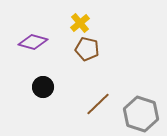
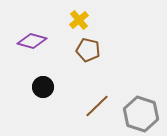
yellow cross: moved 1 px left, 3 px up
purple diamond: moved 1 px left, 1 px up
brown pentagon: moved 1 px right, 1 px down
brown line: moved 1 px left, 2 px down
